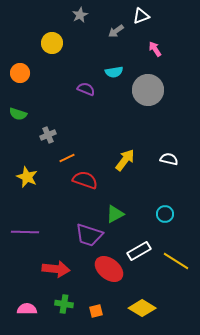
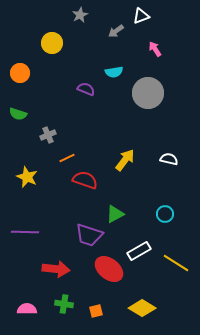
gray circle: moved 3 px down
yellow line: moved 2 px down
